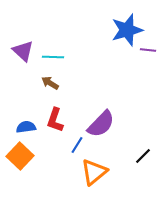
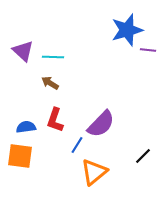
orange square: rotated 36 degrees counterclockwise
